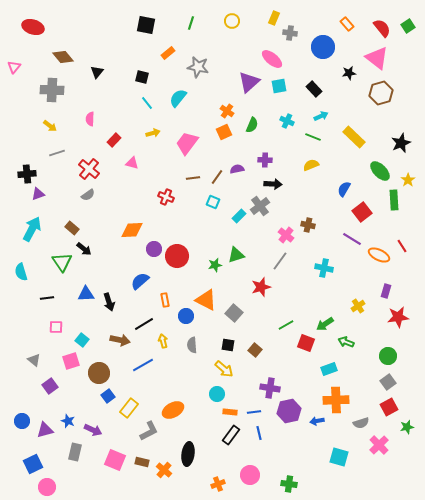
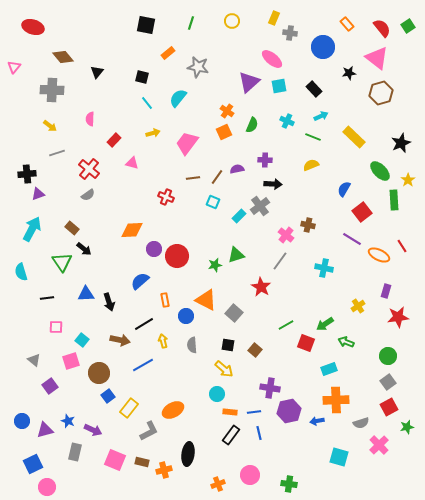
red star at (261, 287): rotated 24 degrees counterclockwise
orange cross at (164, 470): rotated 35 degrees clockwise
